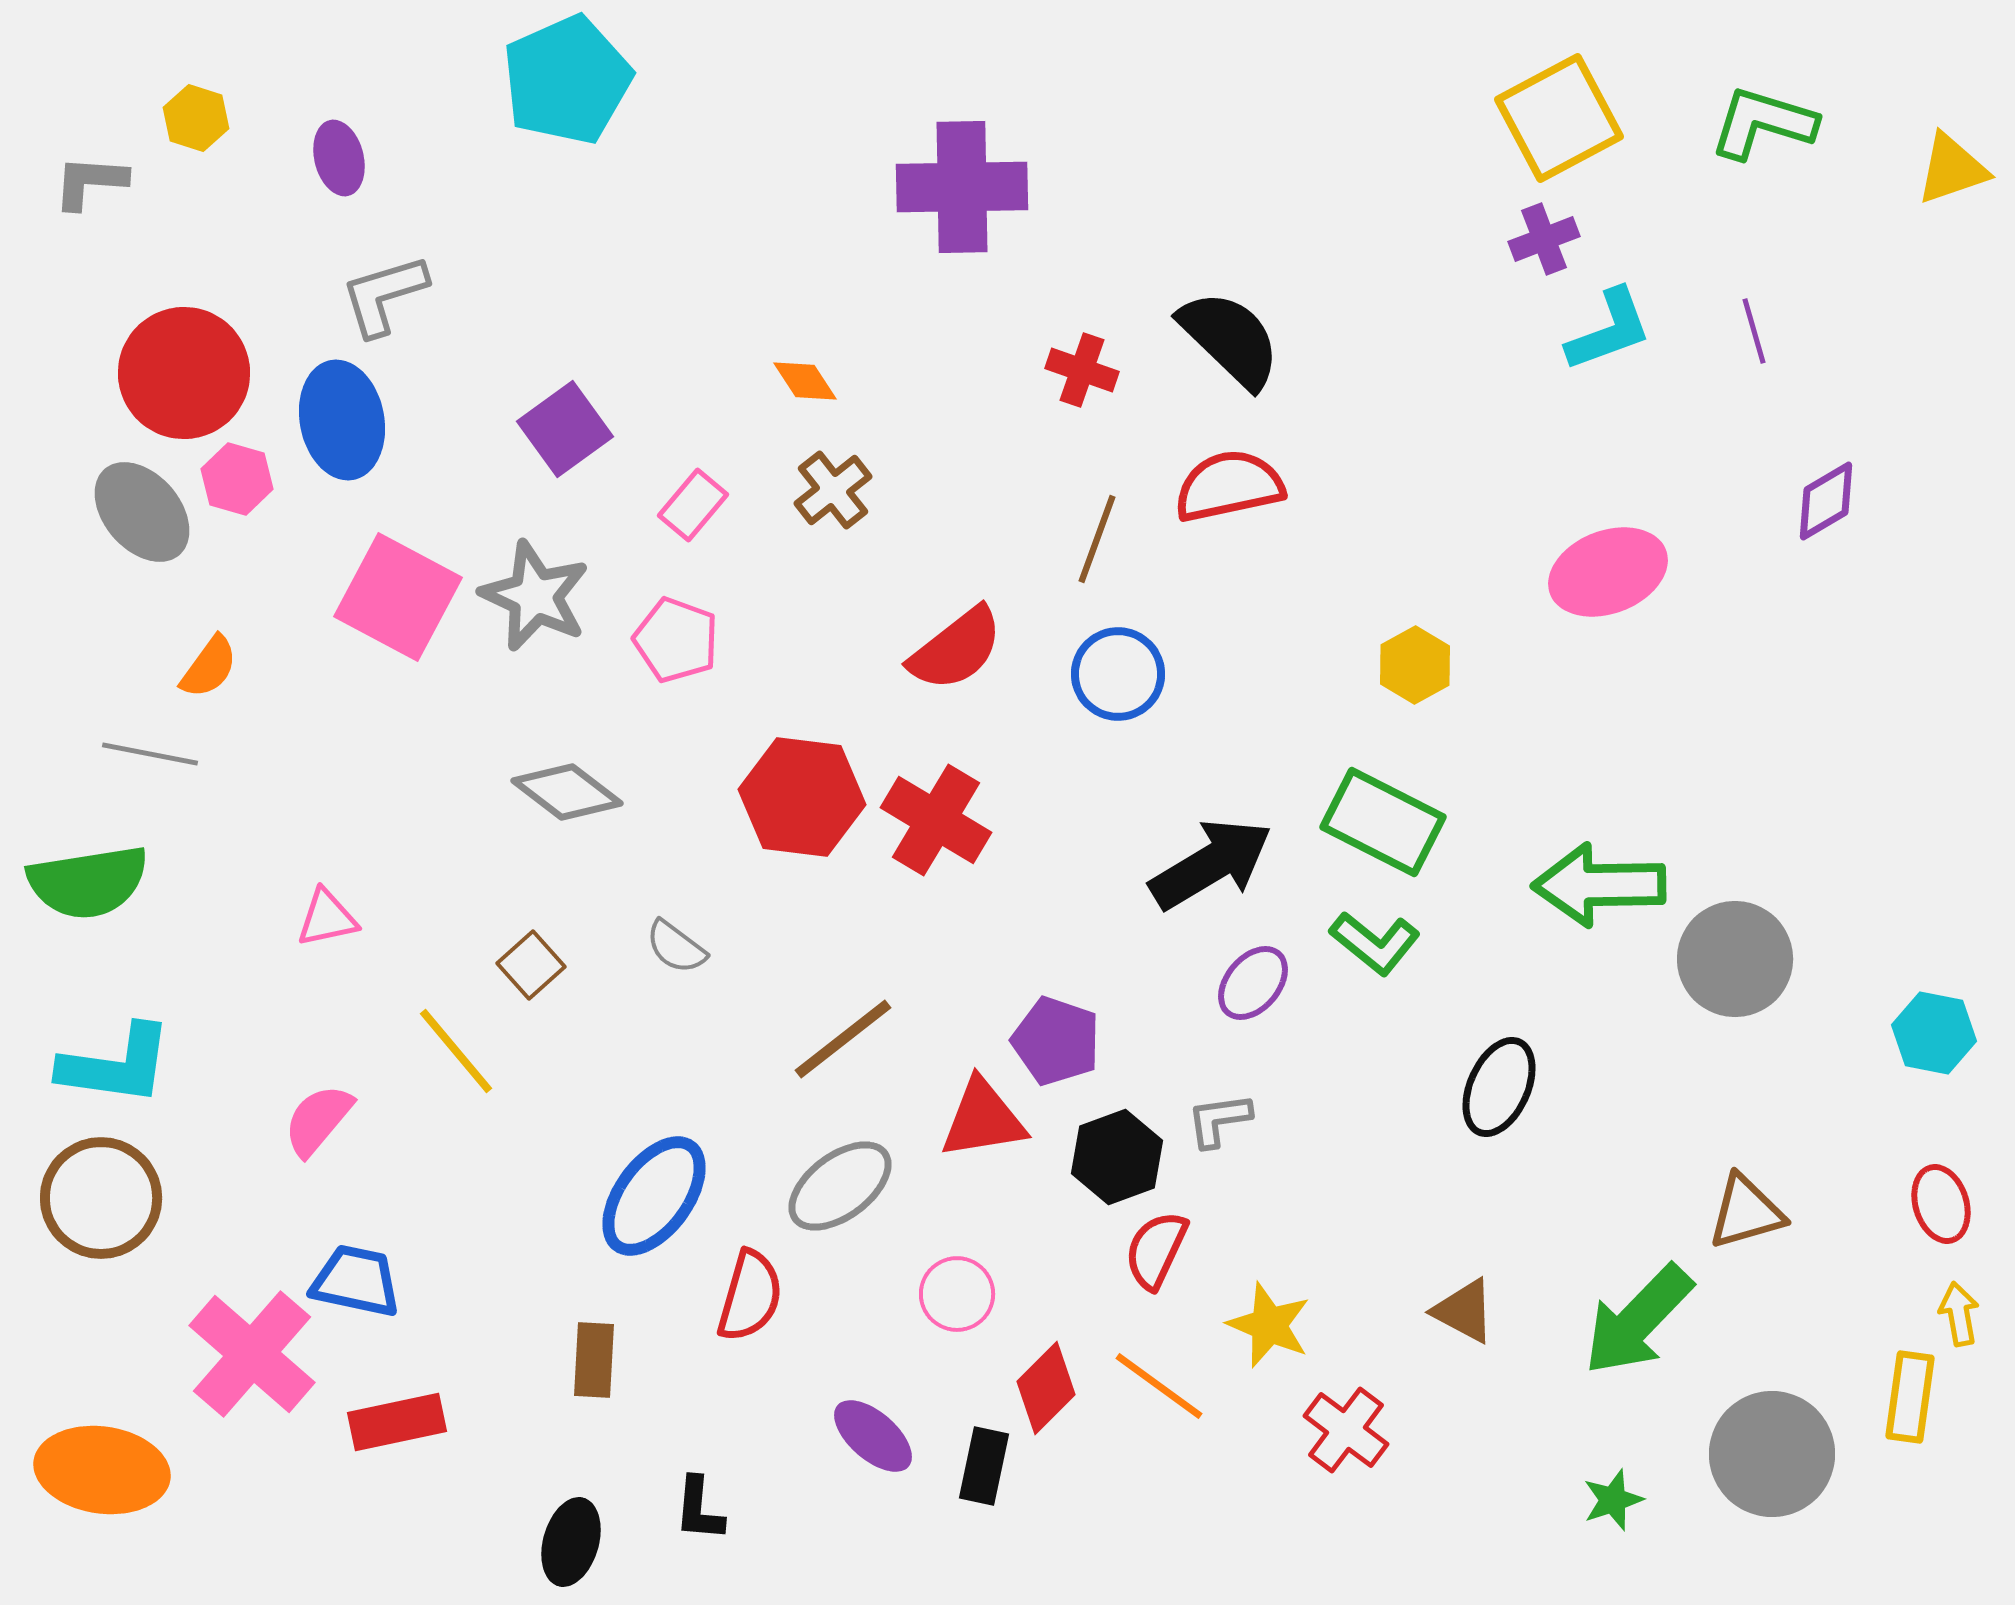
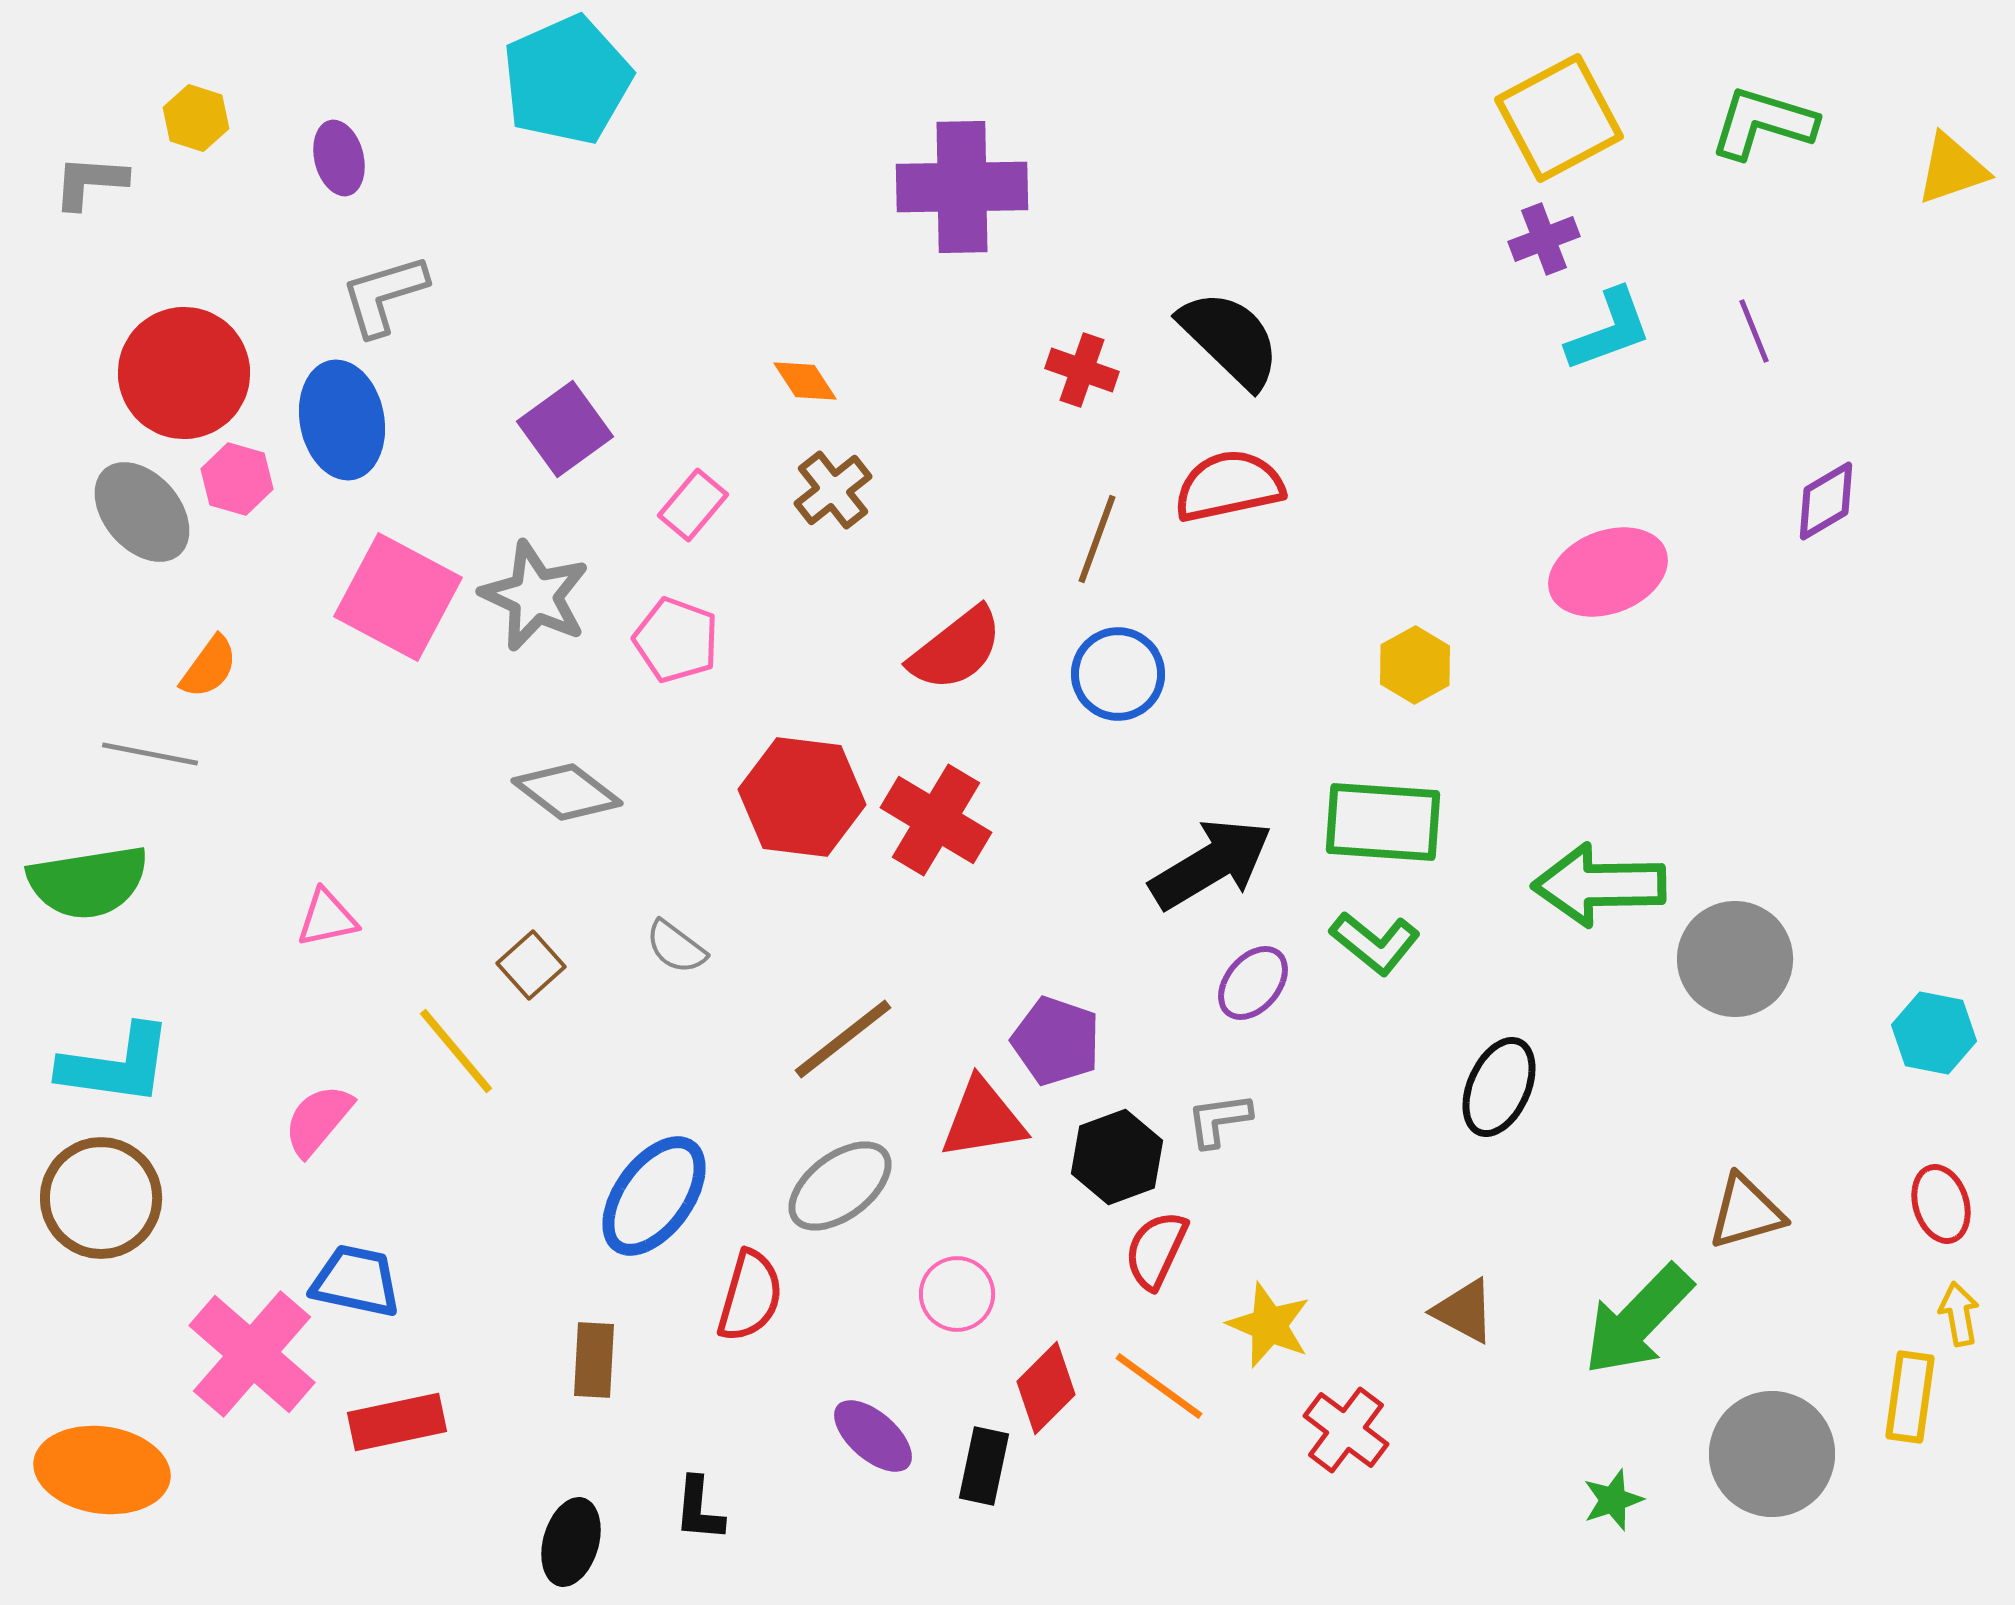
purple line at (1754, 331): rotated 6 degrees counterclockwise
green rectangle at (1383, 822): rotated 23 degrees counterclockwise
